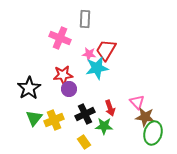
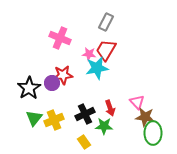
gray rectangle: moved 21 px right, 3 px down; rotated 24 degrees clockwise
purple circle: moved 17 px left, 6 px up
green ellipse: rotated 15 degrees counterclockwise
